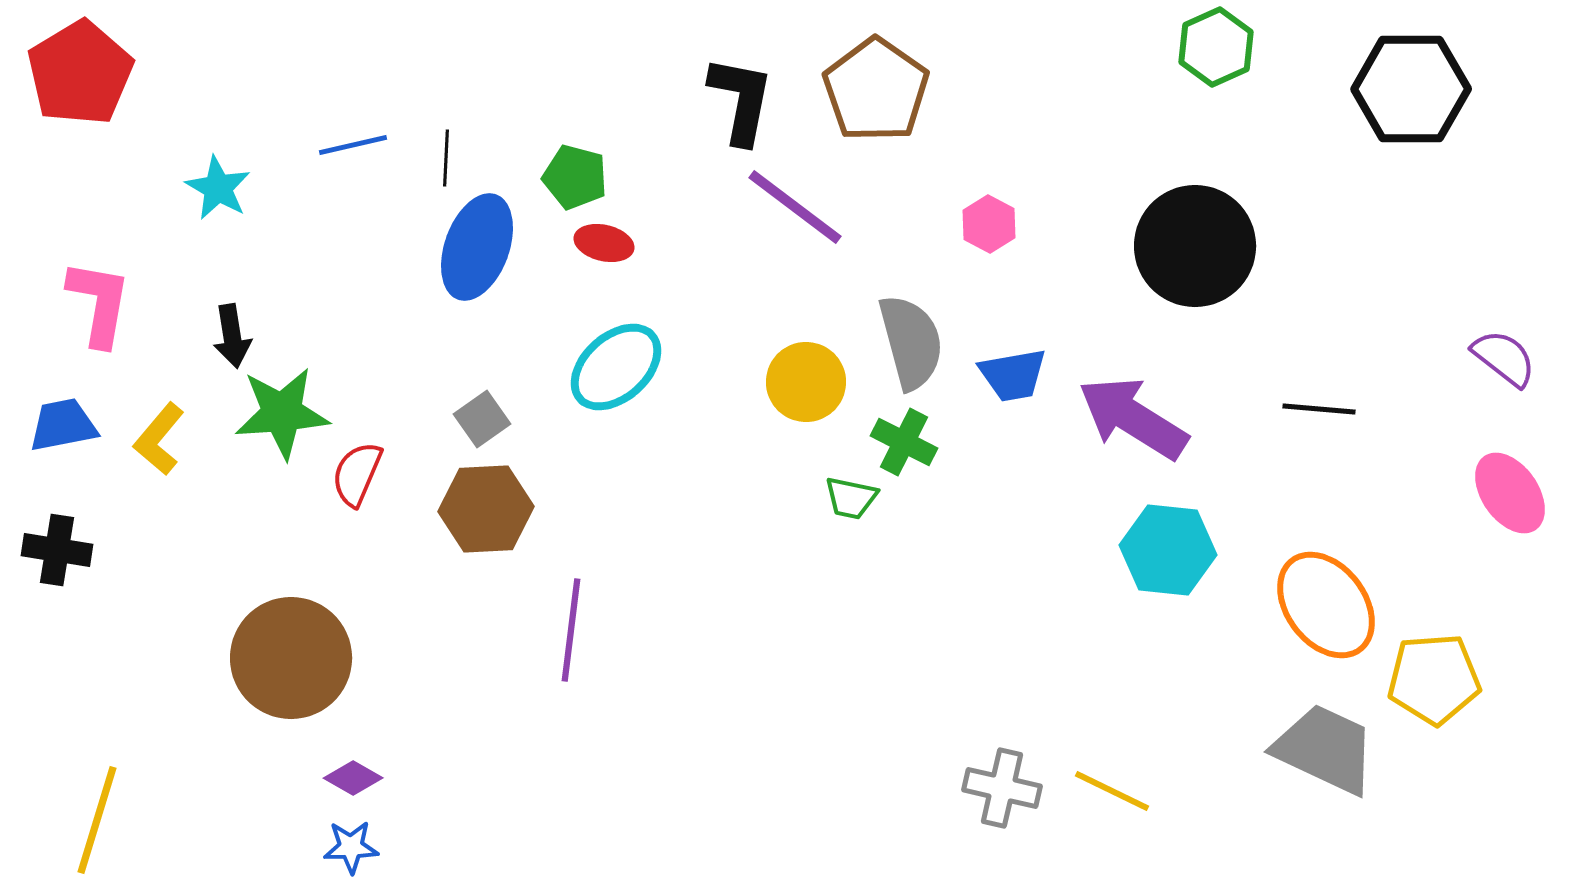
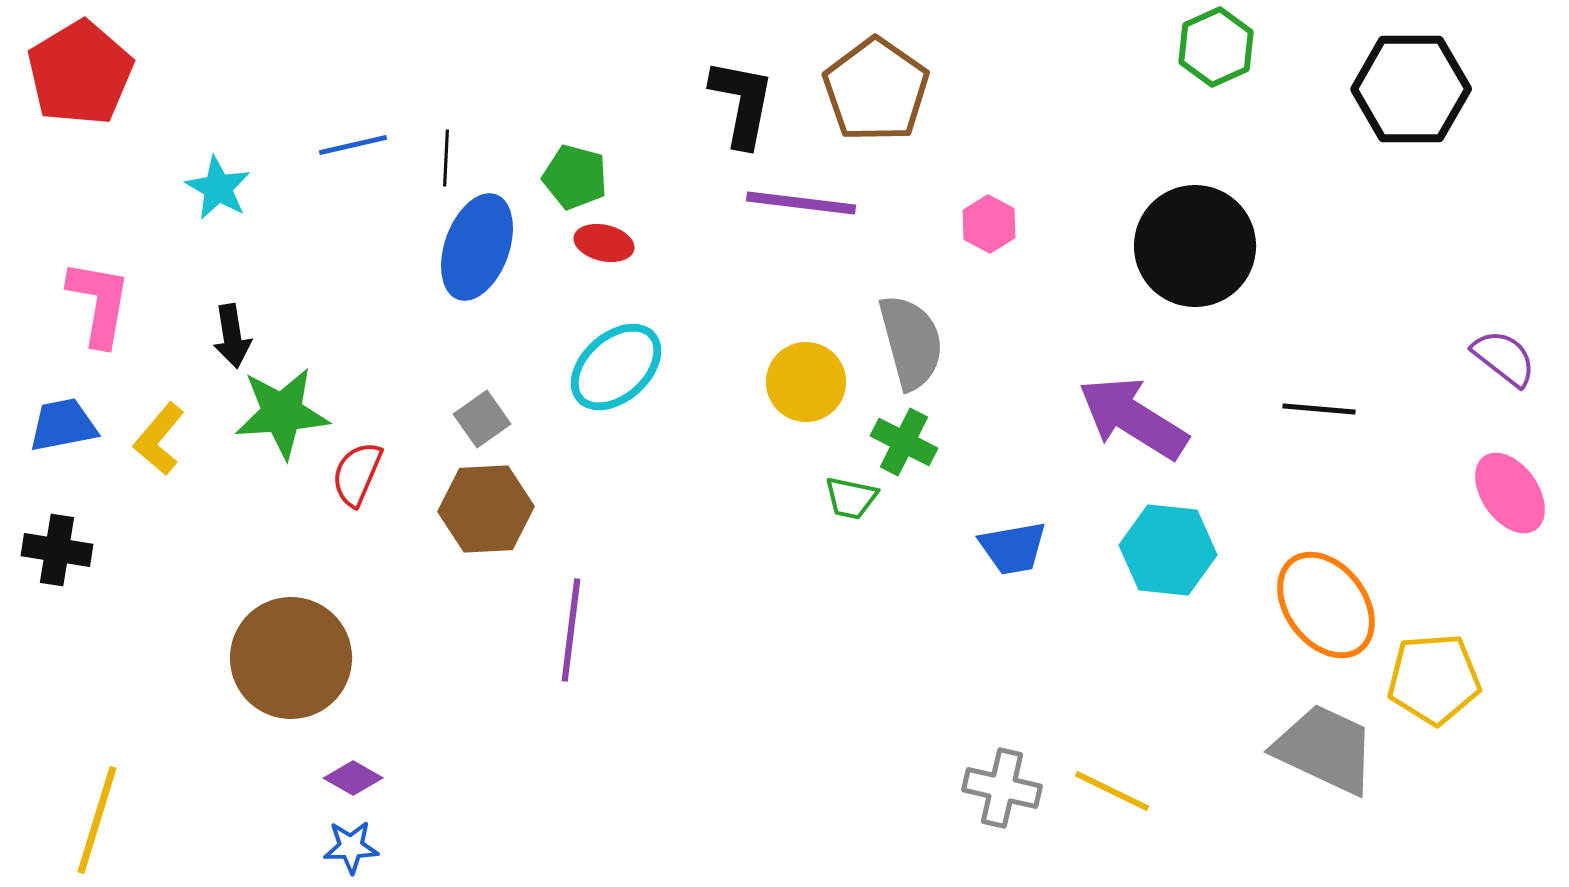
black L-shape at (741, 100): moved 1 px right, 3 px down
purple line at (795, 207): moved 6 px right, 4 px up; rotated 30 degrees counterclockwise
blue trapezoid at (1013, 375): moved 173 px down
